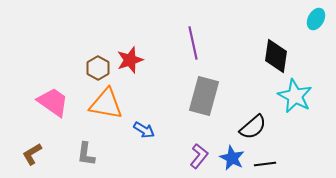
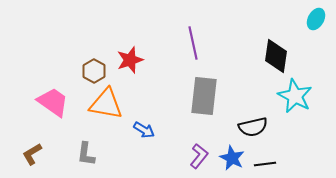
brown hexagon: moved 4 px left, 3 px down
gray rectangle: rotated 9 degrees counterclockwise
black semicircle: rotated 28 degrees clockwise
